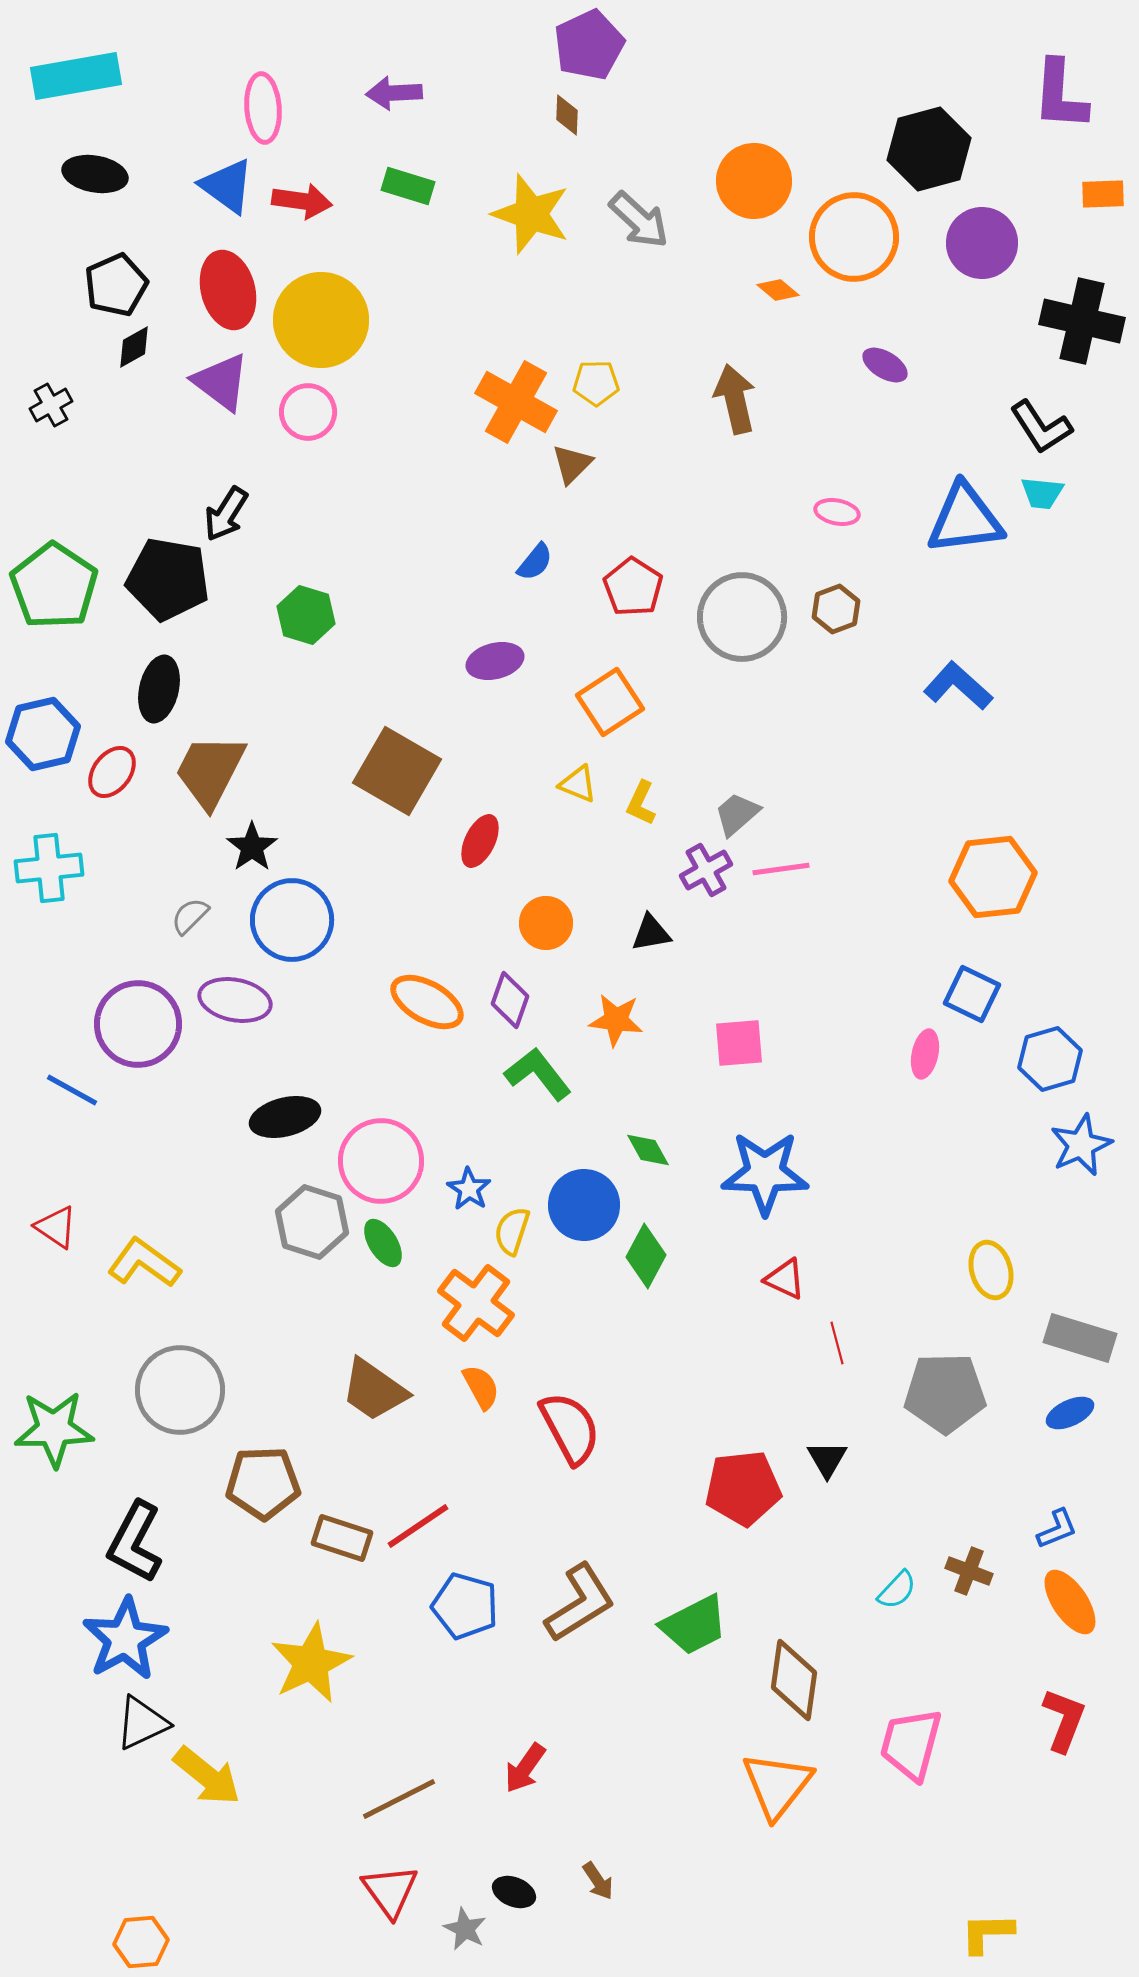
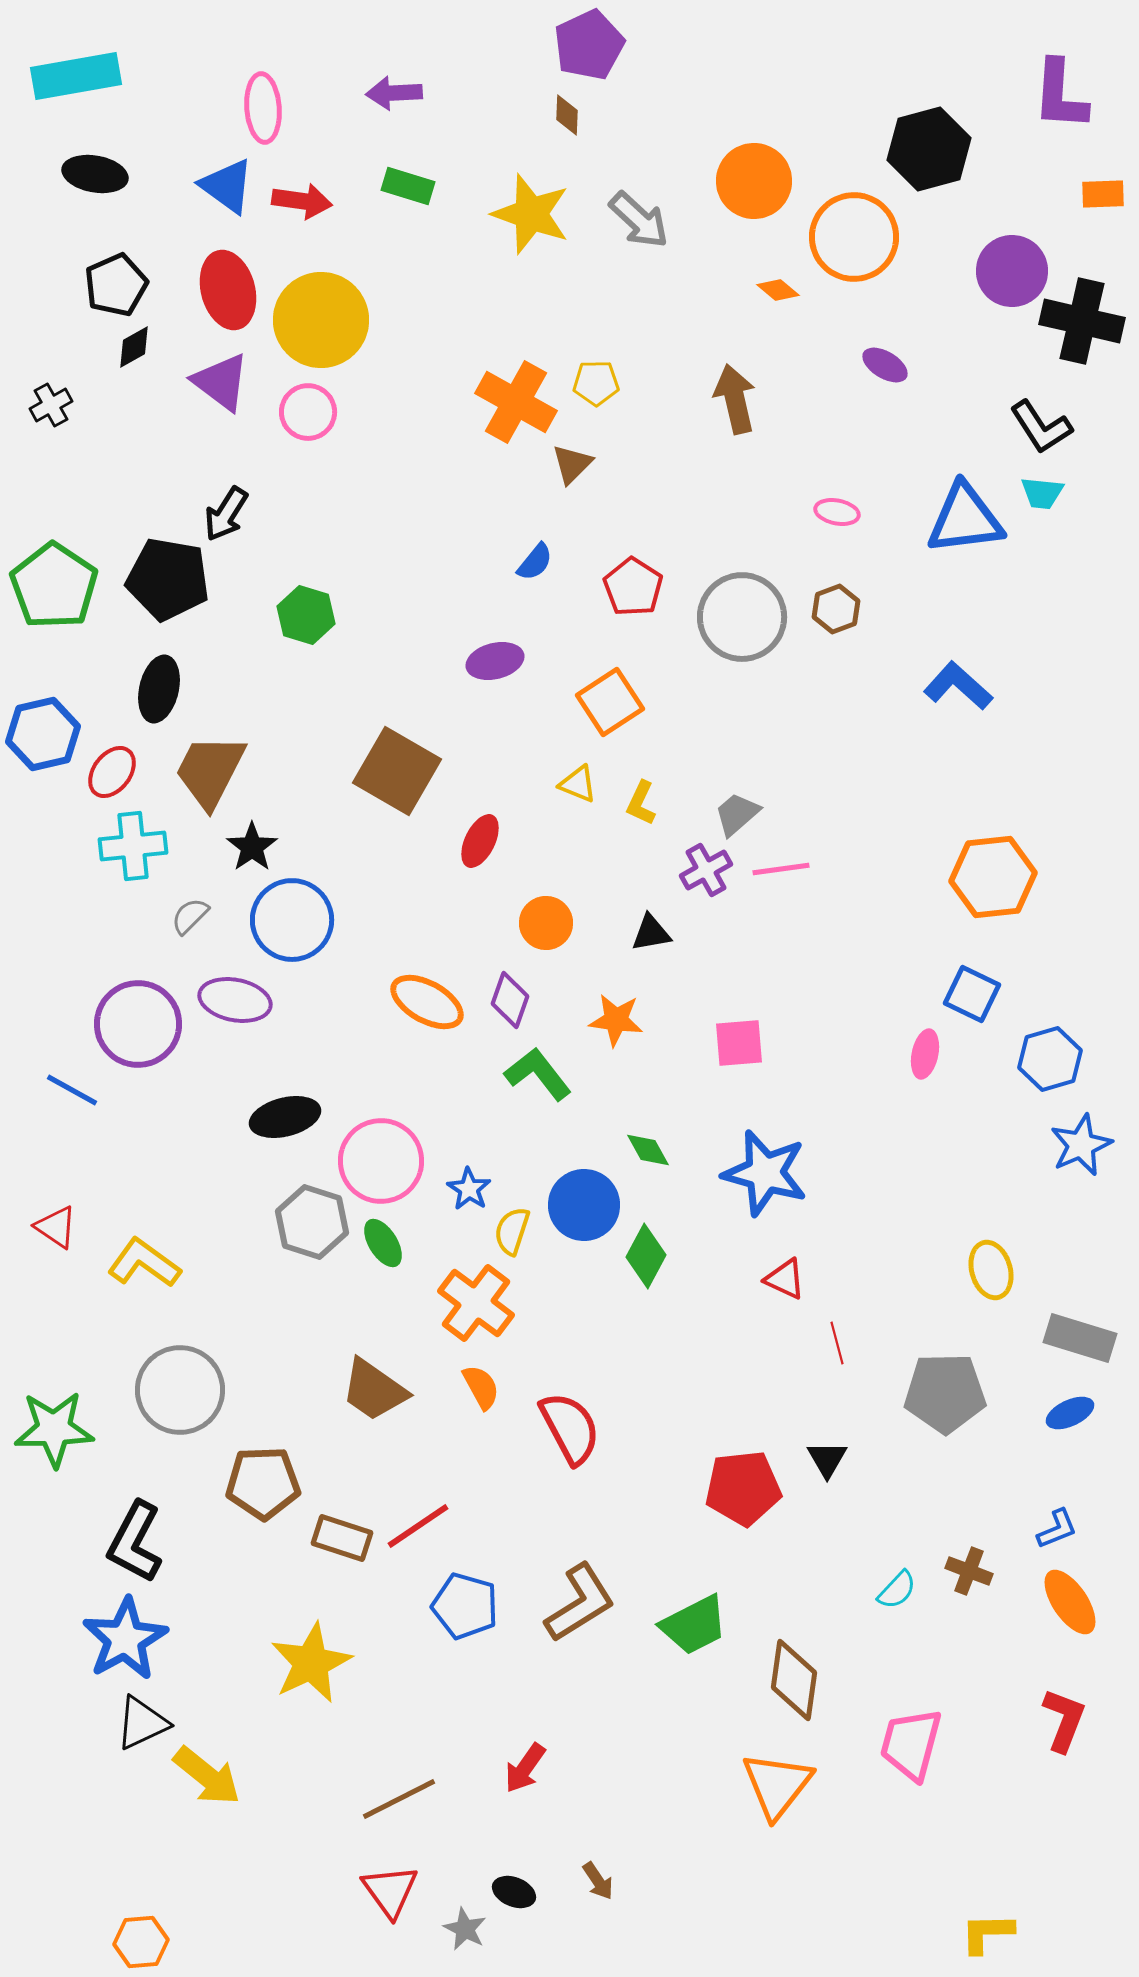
purple circle at (982, 243): moved 30 px right, 28 px down
cyan cross at (49, 868): moved 84 px right, 22 px up
blue star at (765, 1173): rotated 14 degrees clockwise
